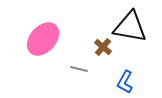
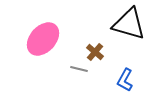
black triangle: moved 1 px left, 3 px up; rotated 6 degrees clockwise
brown cross: moved 8 px left, 5 px down
blue L-shape: moved 2 px up
